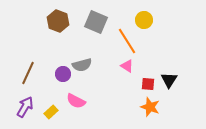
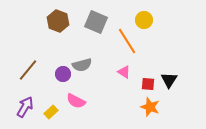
pink triangle: moved 3 px left, 6 px down
brown line: moved 3 px up; rotated 15 degrees clockwise
